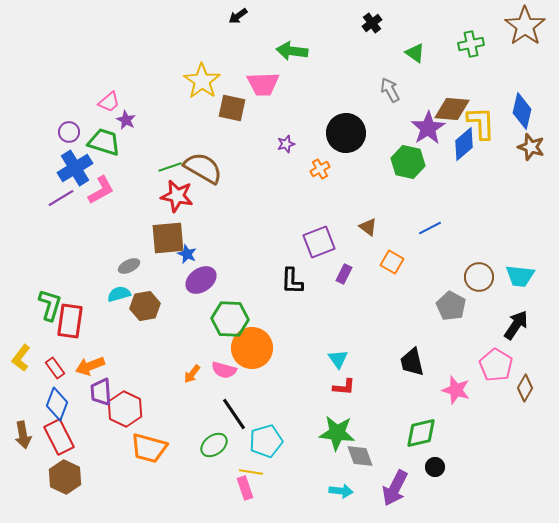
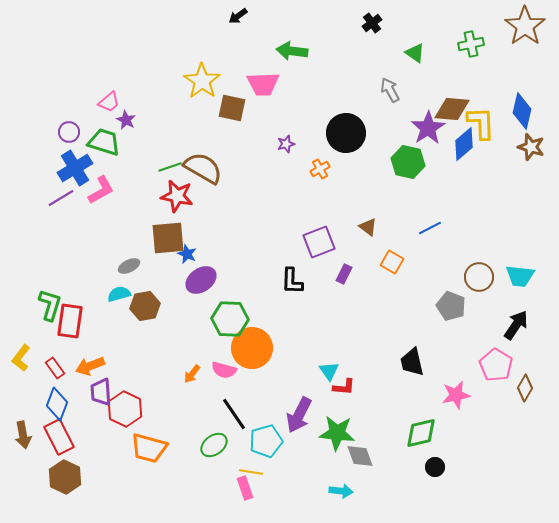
gray pentagon at (451, 306): rotated 8 degrees counterclockwise
cyan triangle at (338, 359): moved 9 px left, 12 px down
pink star at (456, 390): moved 5 px down; rotated 28 degrees counterclockwise
purple arrow at (395, 488): moved 96 px left, 73 px up
